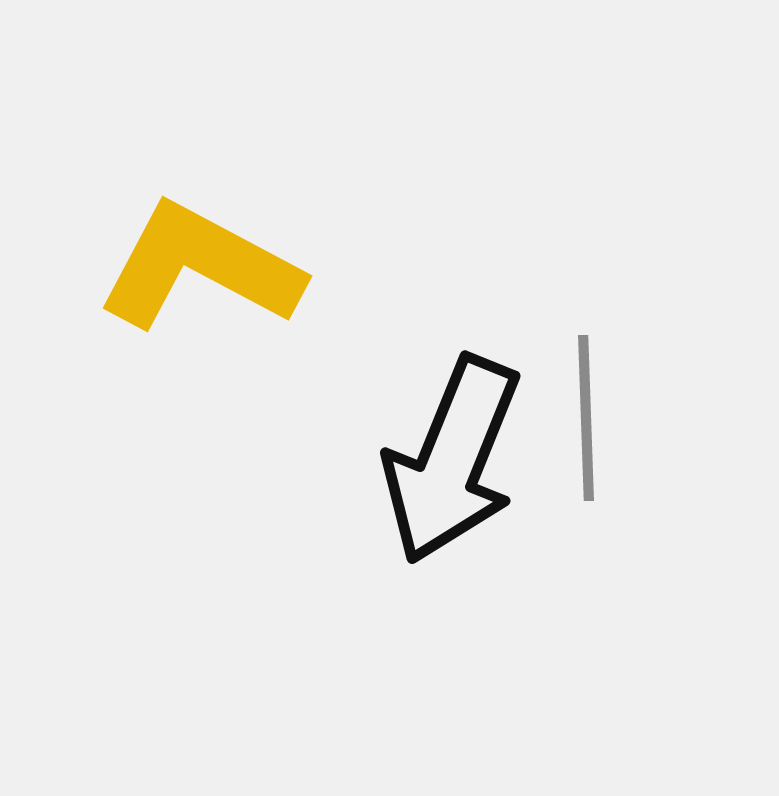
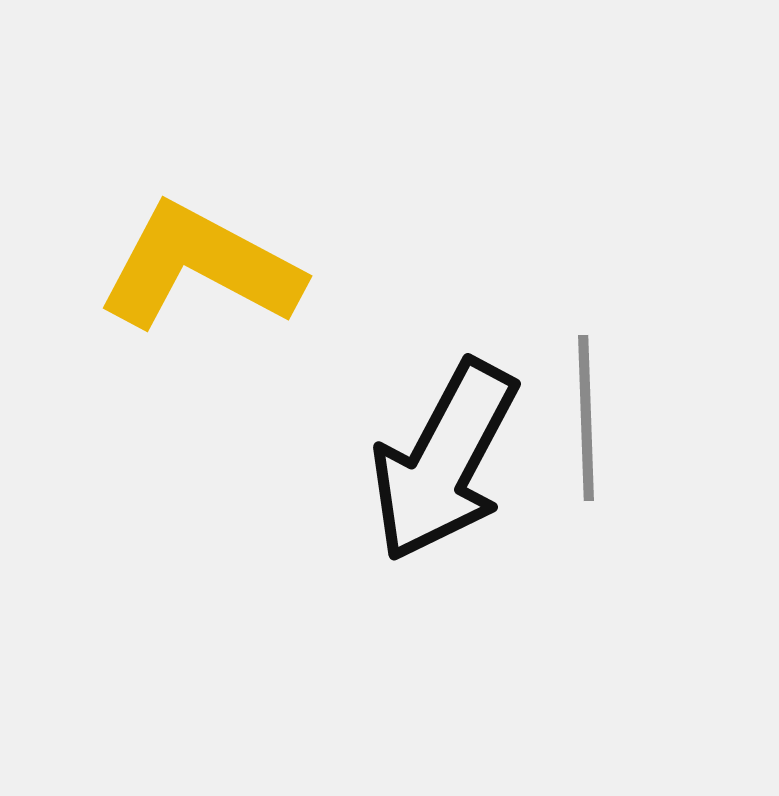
black arrow: moved 8 px left, 1 px down; rotated 6 degrees clockwise
